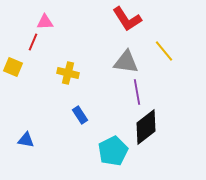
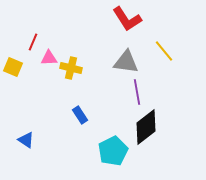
pink triangle: moved 4 px right, 36 px down
yellow cross: moved 3 px right, 5 px up
blue triangle: rotated 24 degrees clockwise
